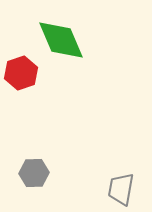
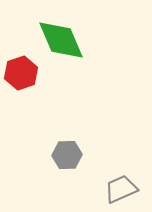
gray hexagon: moved 33 px right, 18 px up
gray trapezoid: rotated 56 degrees clockwise
